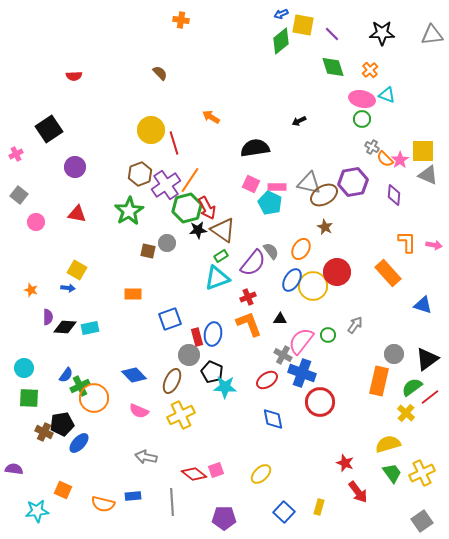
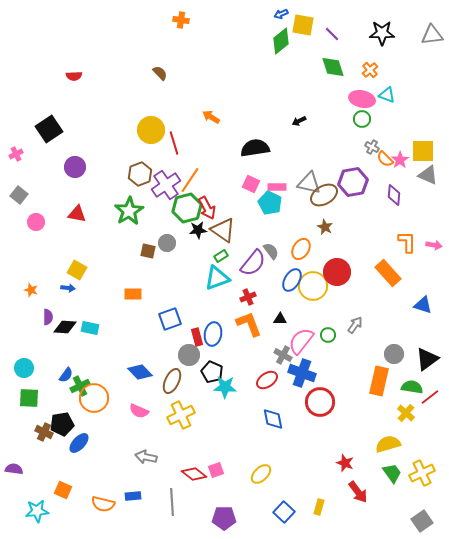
cyan rectangle at (90, 328): rotated 24 degrees clockwise
blue diamond at (134, 375): moved 6 px right, 3 px up
green semicircle at (412, 387): rotated 45 degrees clockwise
